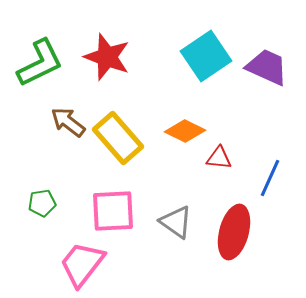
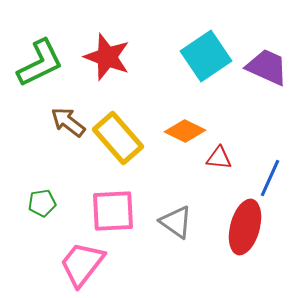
red ellipse: moved 11 px right, 5 px up
